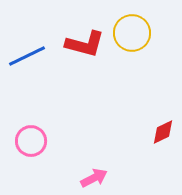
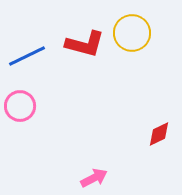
red diamond: moved 4 px left, 2 px down
pink circle: moved 11 px left, 35 px up
